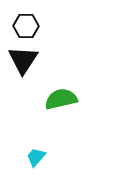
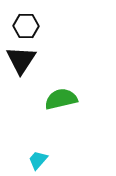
black triangle: moved 2 px left
cyan trapezoid: moved 2 px right, 3 px down
